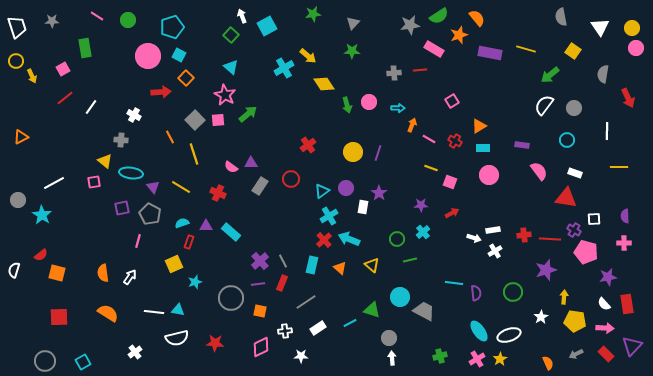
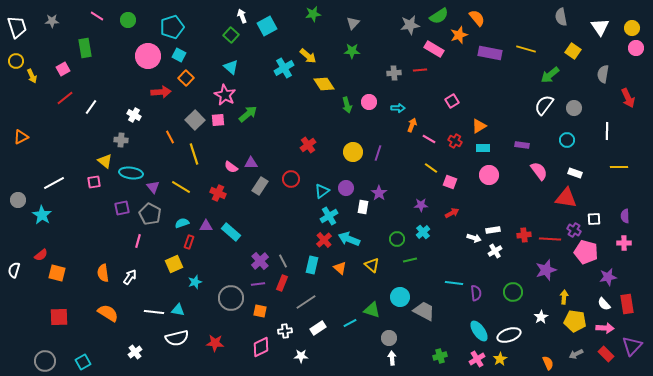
yellow line at (431, 168): rotated 16 degrees clockwise
